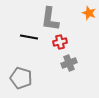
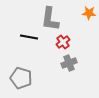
orange star: rotated 16 degrees counterclockwise
red cross: moved 3 px right; rotated 24 degrees counterclockwise
